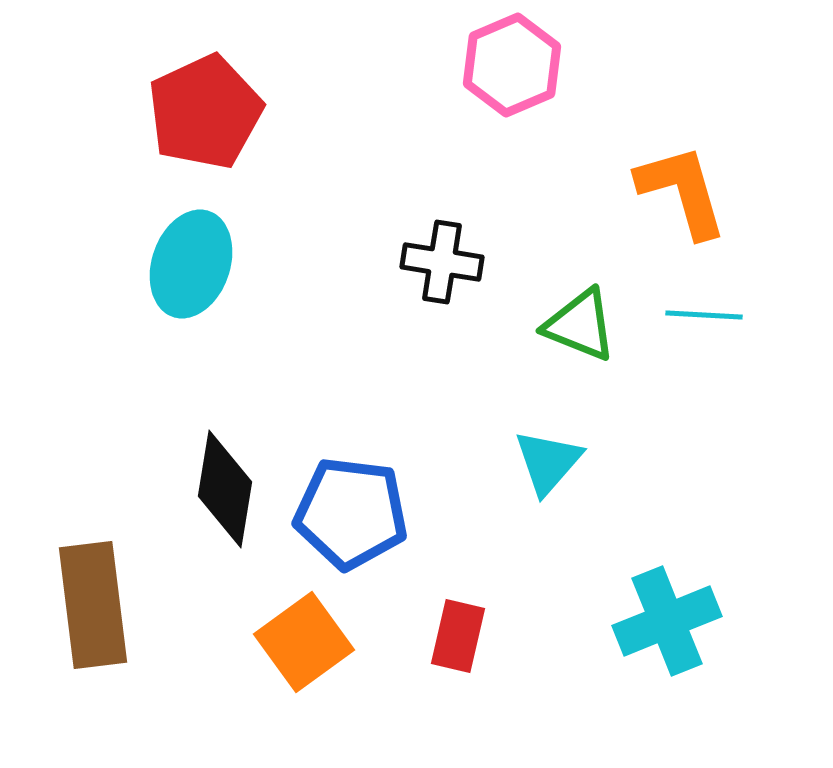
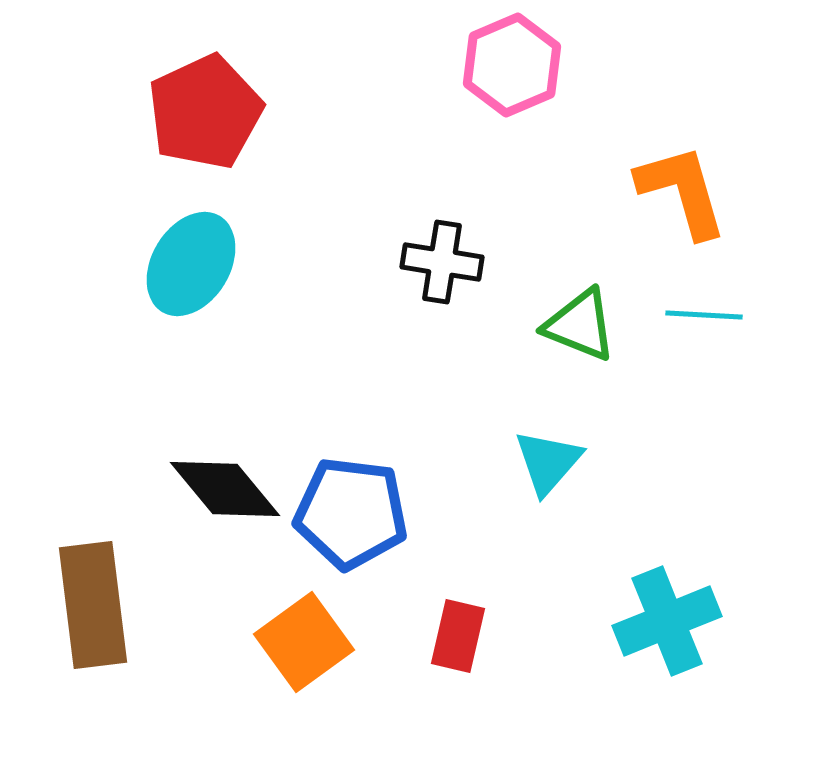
cyan ellipse: rotated 12 degrees clockwise
black diamond: rotated 49 degrees counterclockwise
